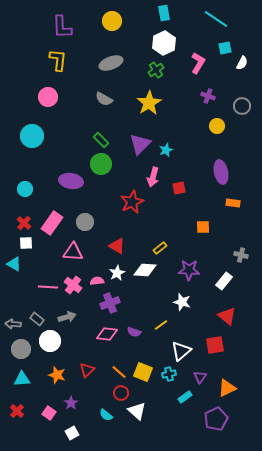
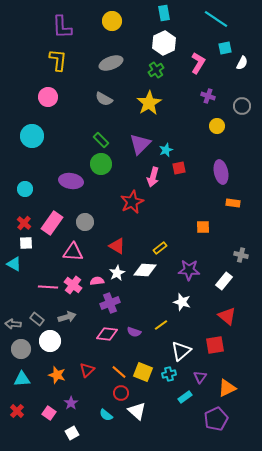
red square at (179, 188): moved 20 px up
